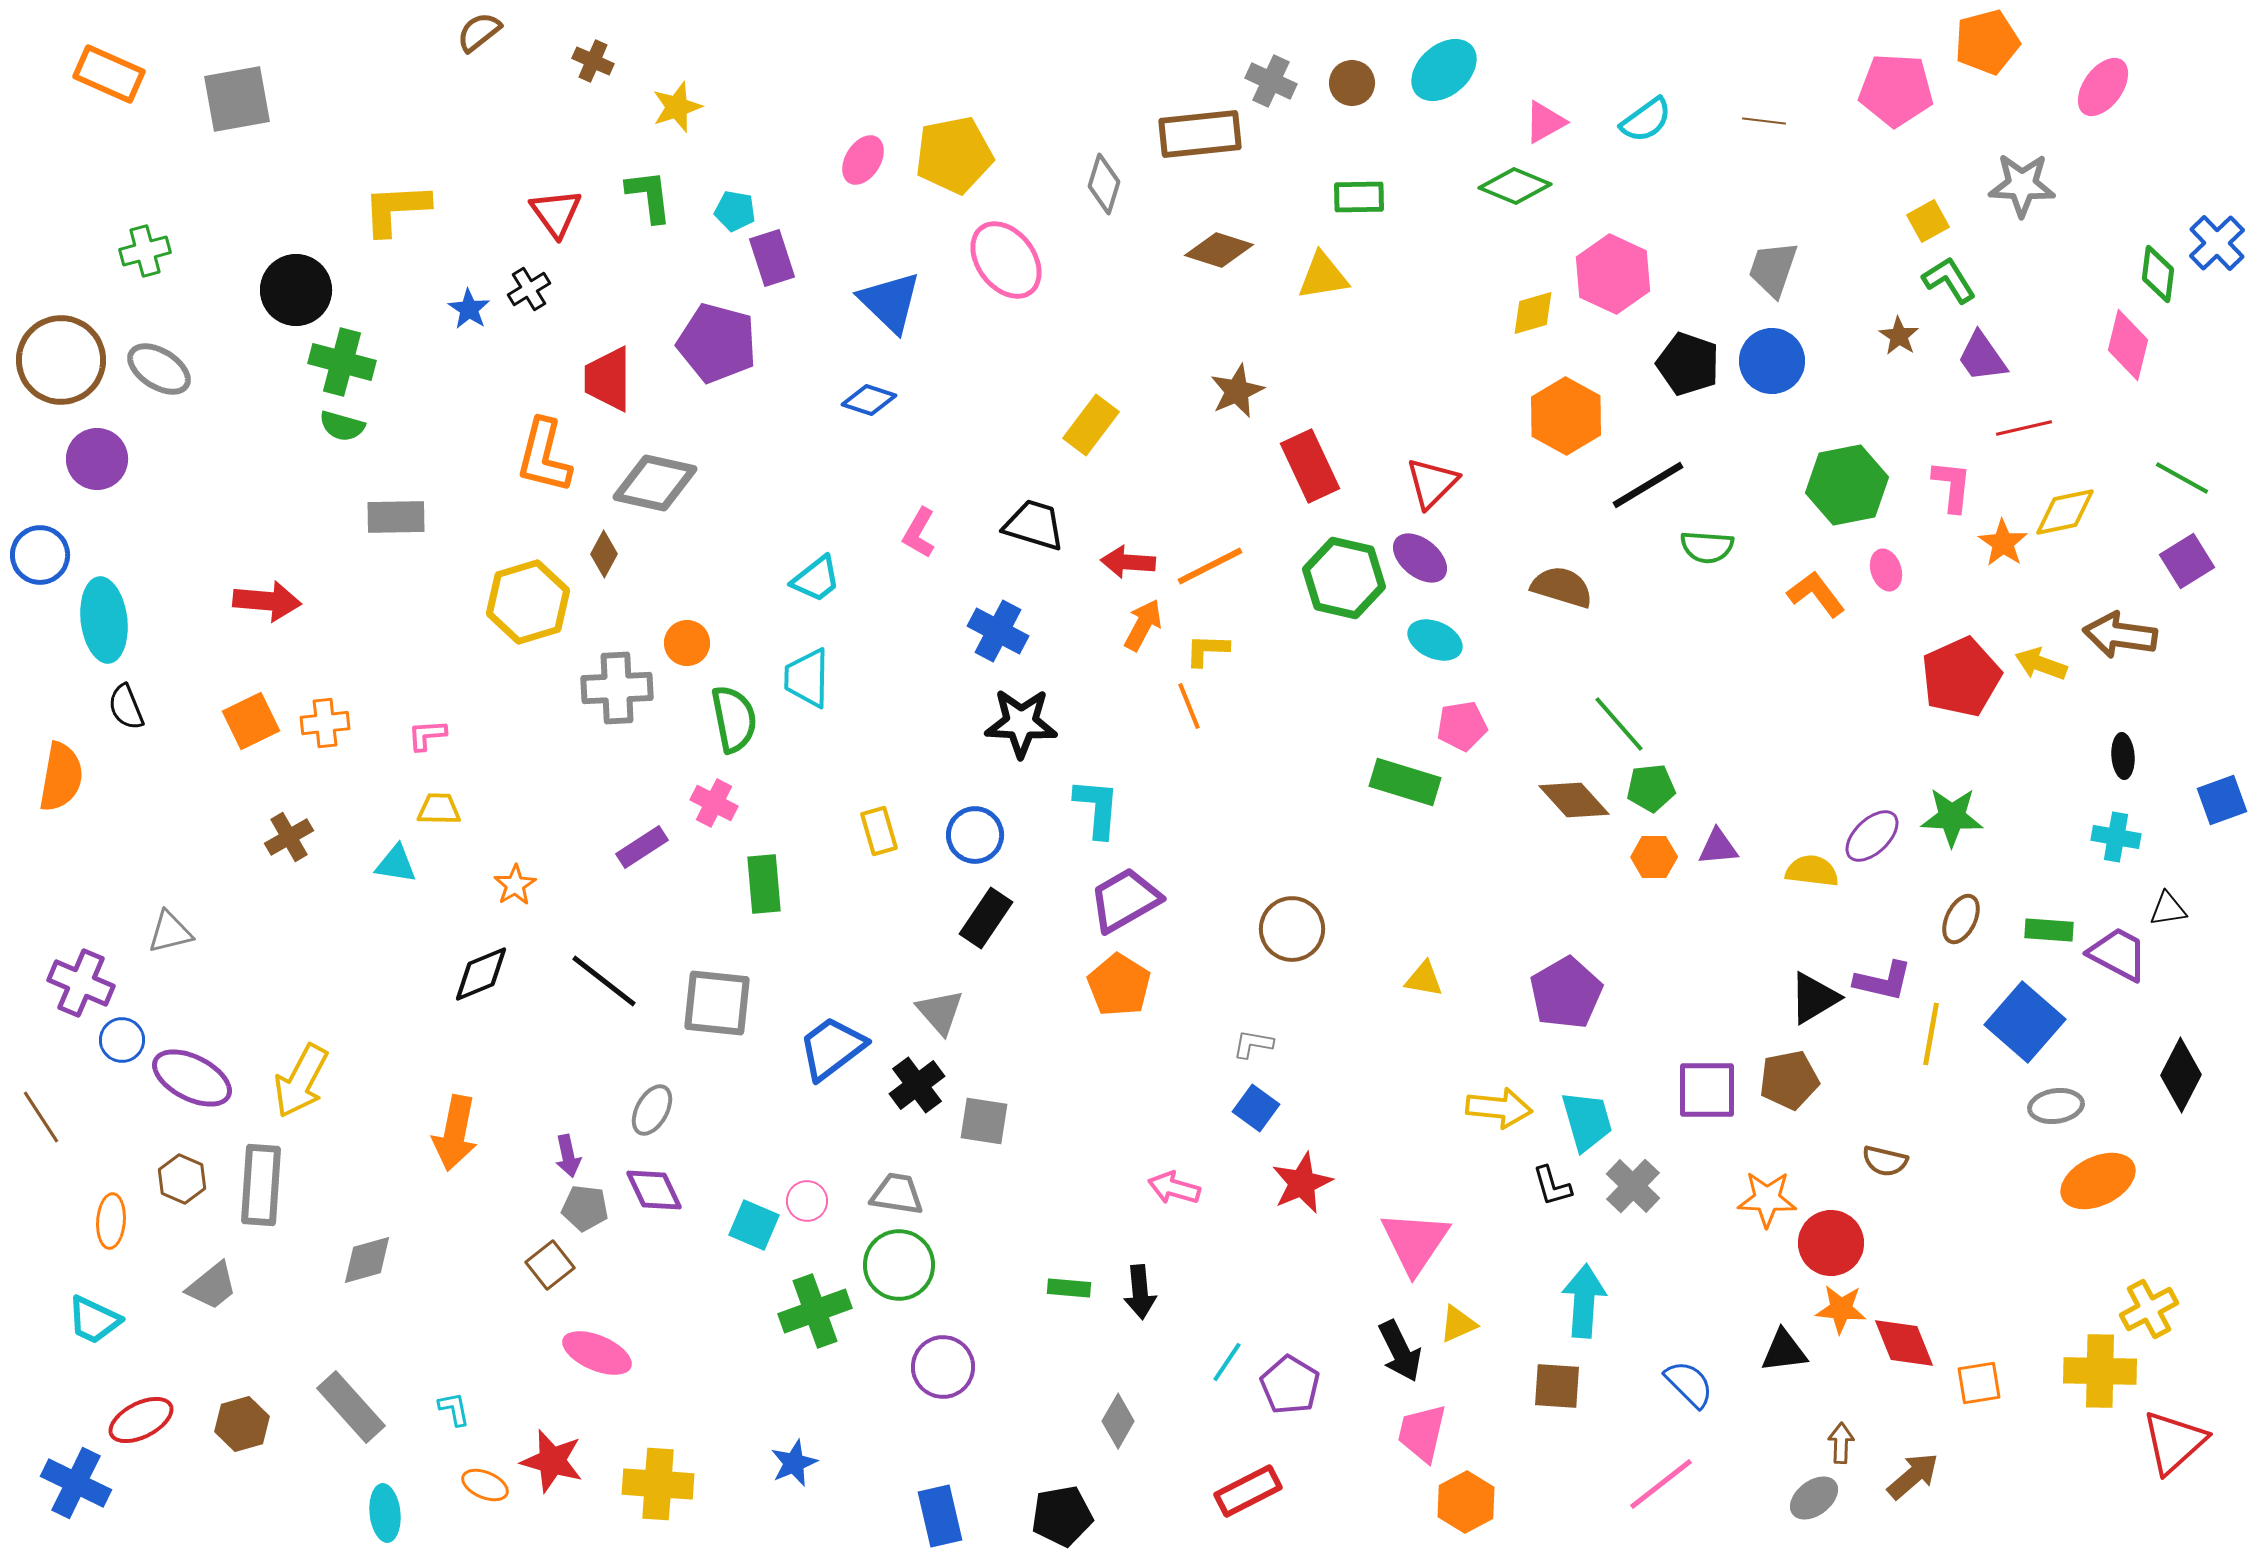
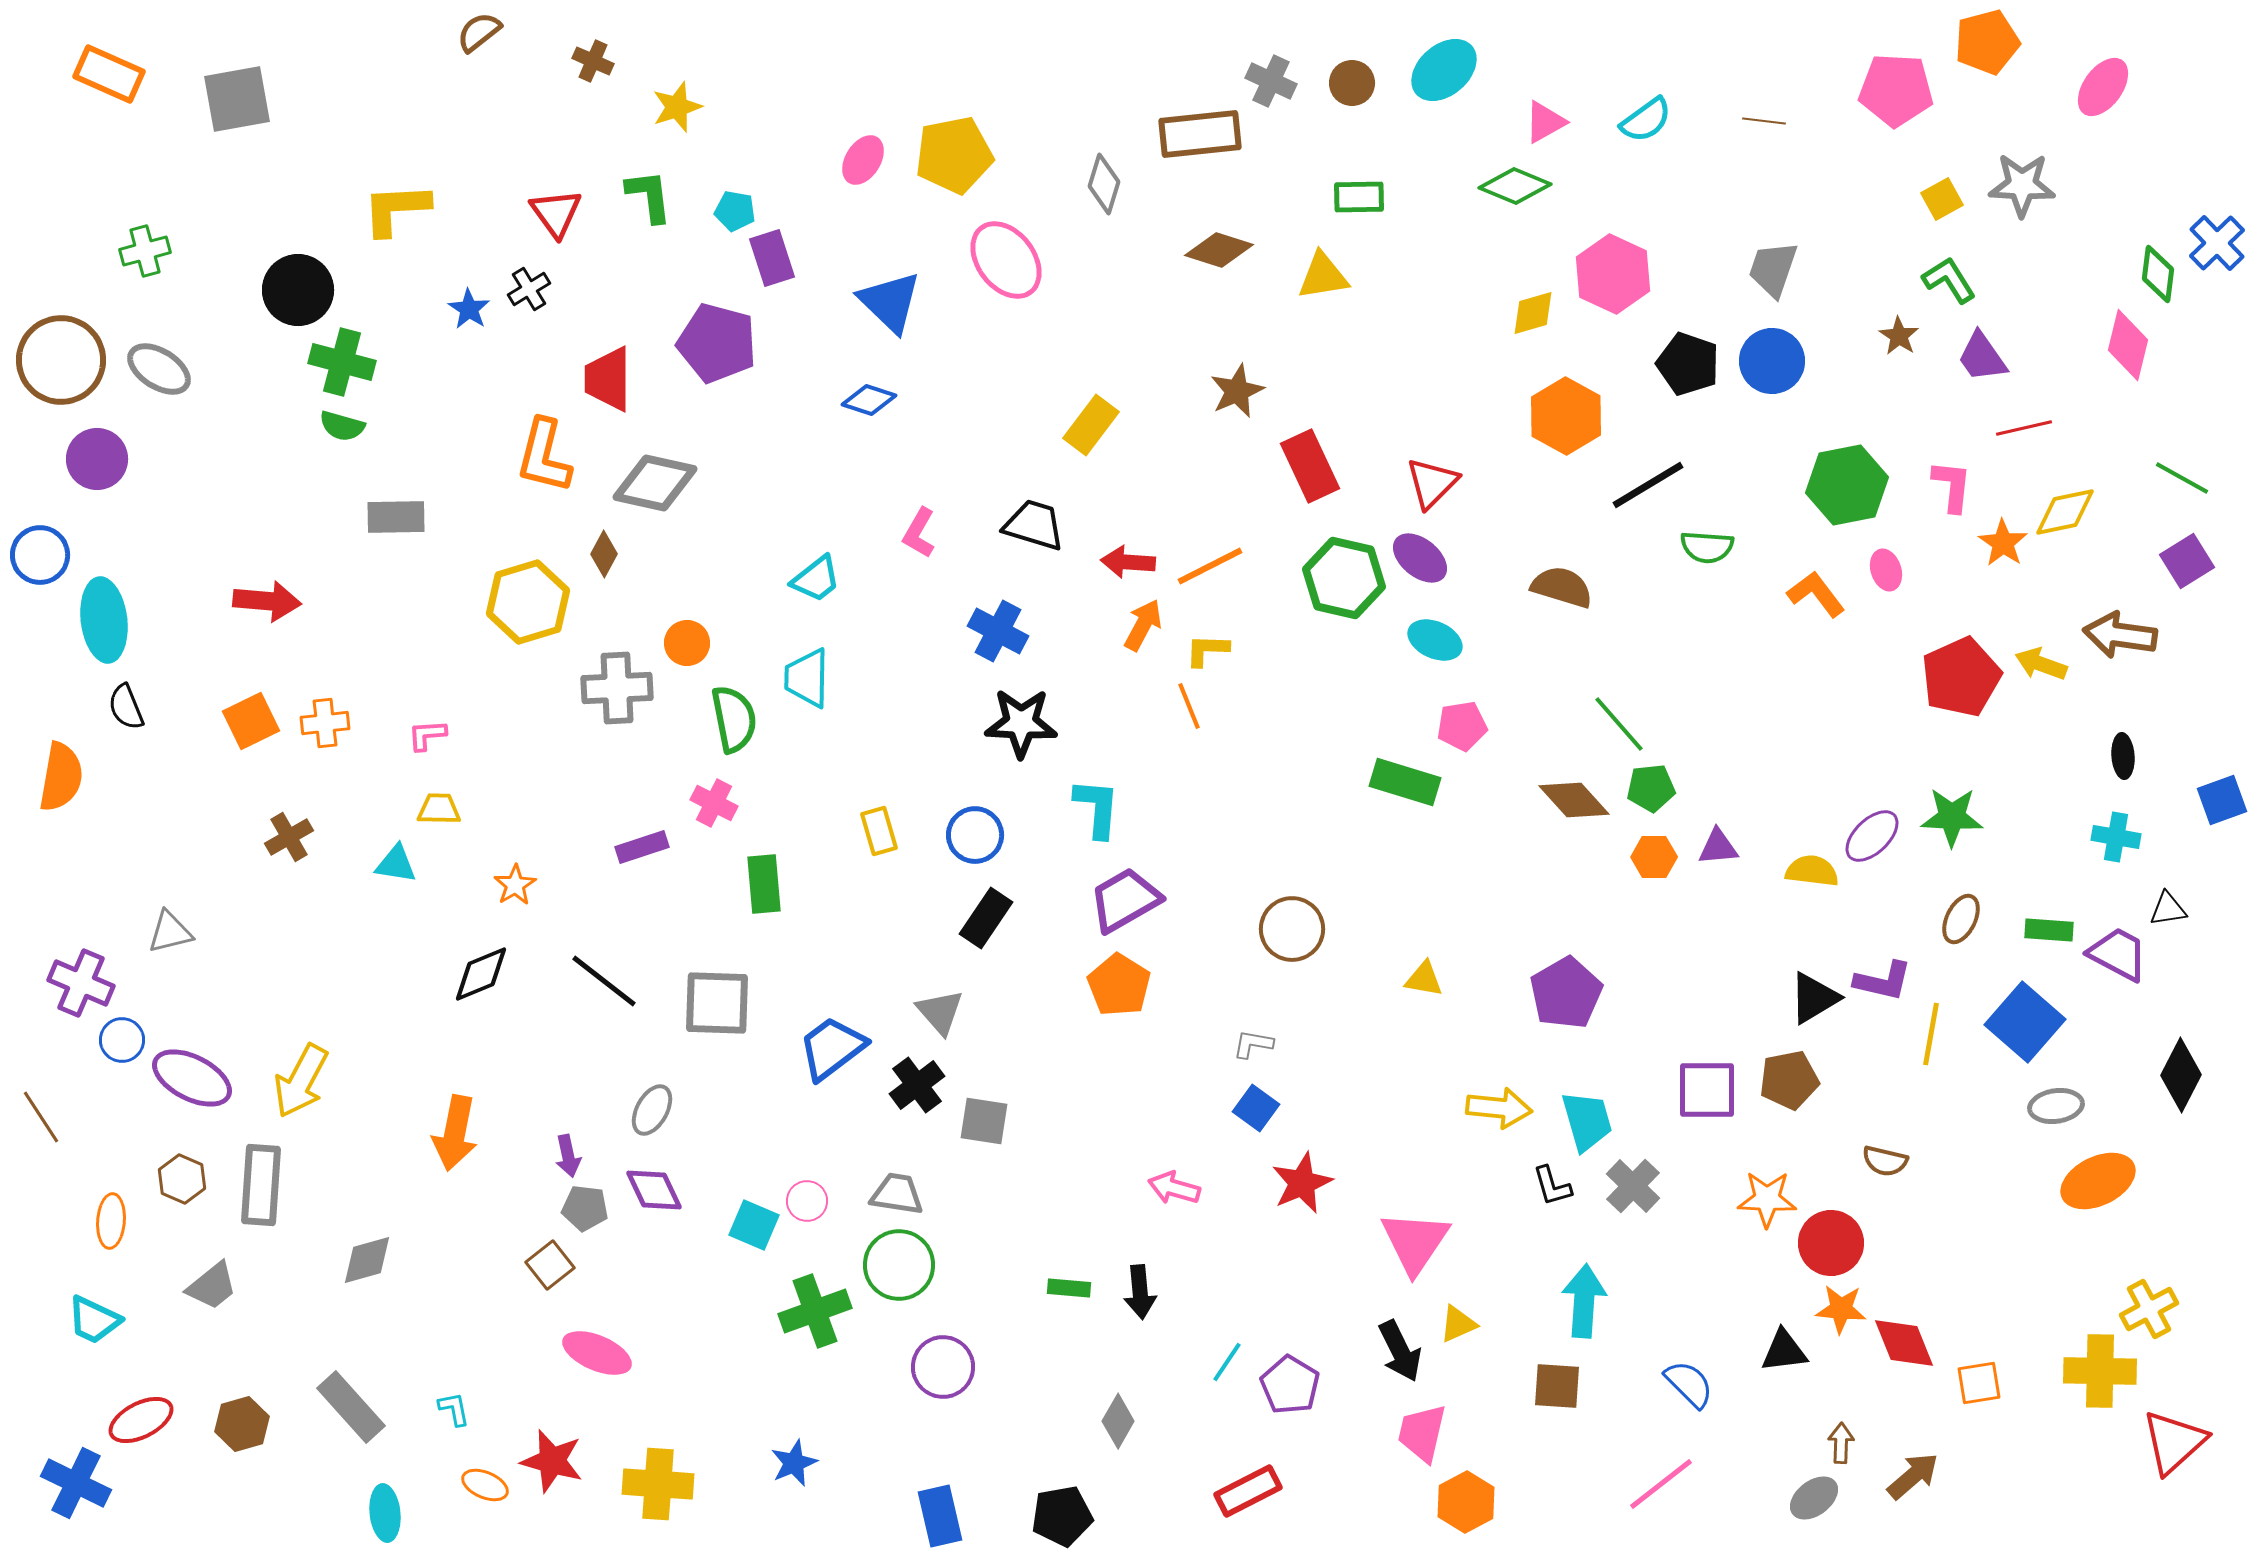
yellow square at (1928, 221): moved 14 px right, 22 px up
black circle at (296, 290): moved 2 px right
purple rectangle at (642, 847): rotated 15 degrees clockwise
gray square at (717, 1003): rotated 4 degrees counterclockwise
